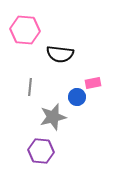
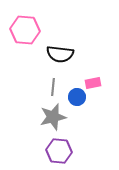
gray line: moved 23 px right
purple hexagon: moved 18 px right
